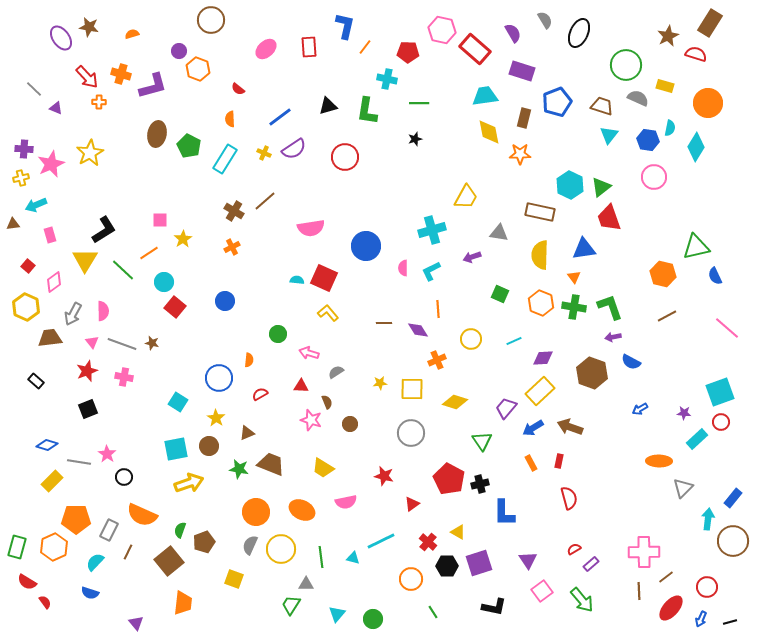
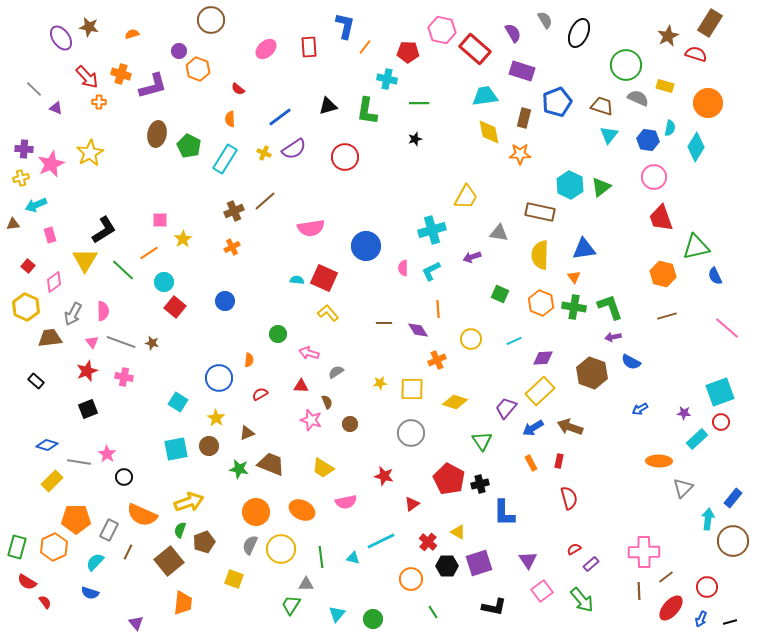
brown cross at (234, 211): rotated 36 degrees clockwise
red trapezoid at (609, 218): moved 52 px right
brown line at (667, 316): rotated 12 degrees clockwise
gray line at (122, 344): moved 1 px left, 2 px up
yellow arrow at (189, 483): moved 19 px down
